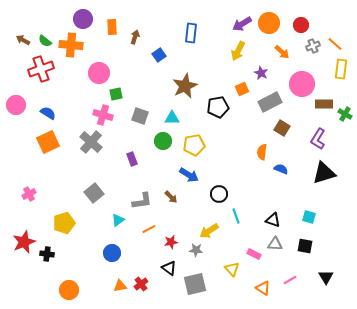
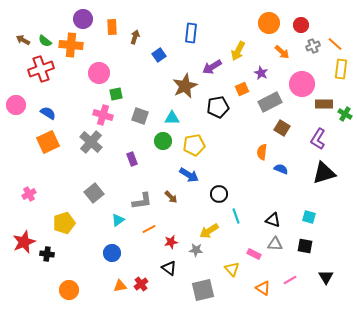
purple arrow at (242, 24): moved 30 px left, 43 px down
gray square at (195, 284): moved 8 px right, 6 px down
